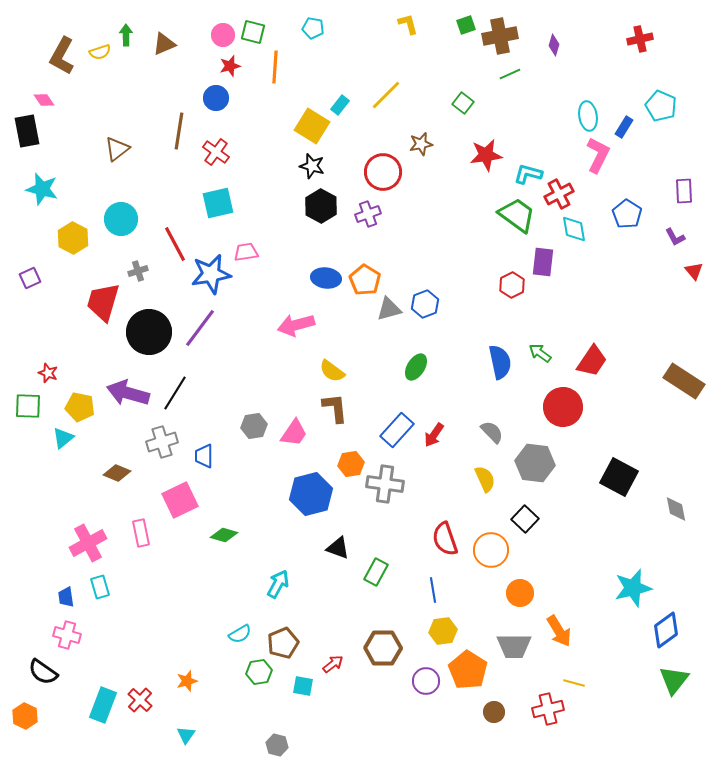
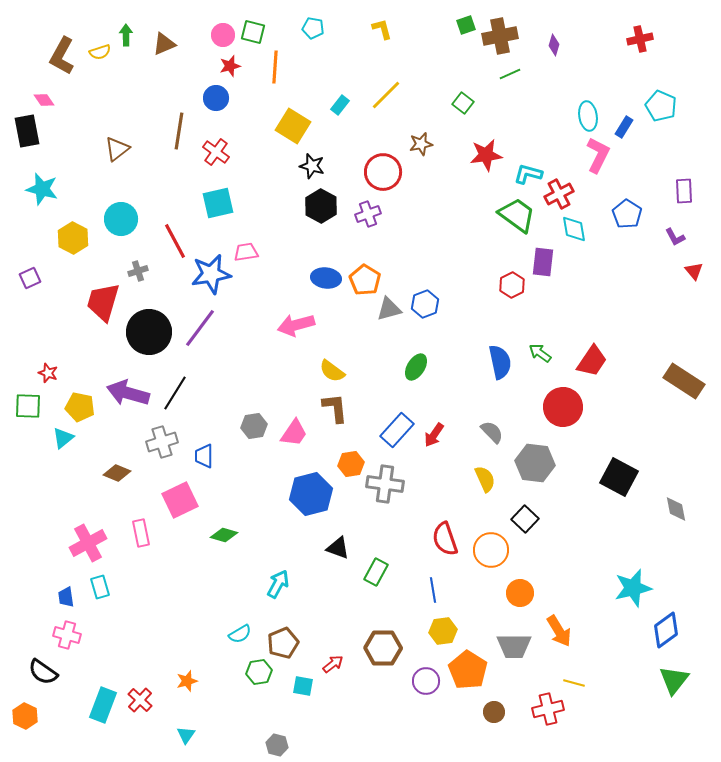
yellow L-shape at (408, 24): moved 26 px left, 5 px down
yellow square at (312, 126): moved 19 px left
red line at (175, 244): moved 3 px up
